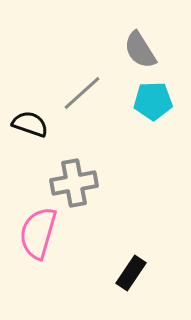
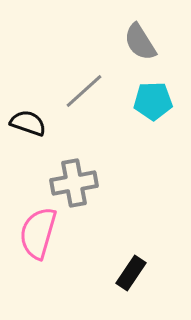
gray semicircle: moved 8 px up
gray line: moved 2 px right, 2 px up
black semicircle: moved 2 px left, 1 px up
